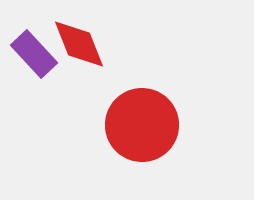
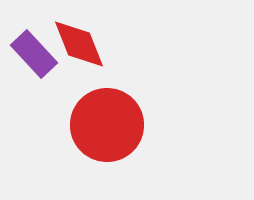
red circle: moved 35 px left
